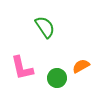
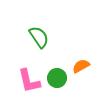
green semicircle: moved 6 px left, 10 px down
pink L-shape: moved 7 px right, 13 px down
